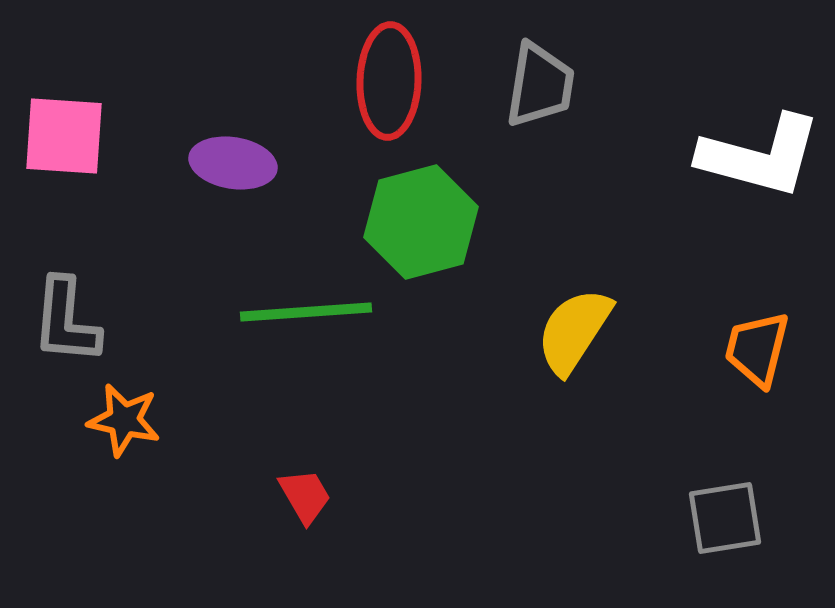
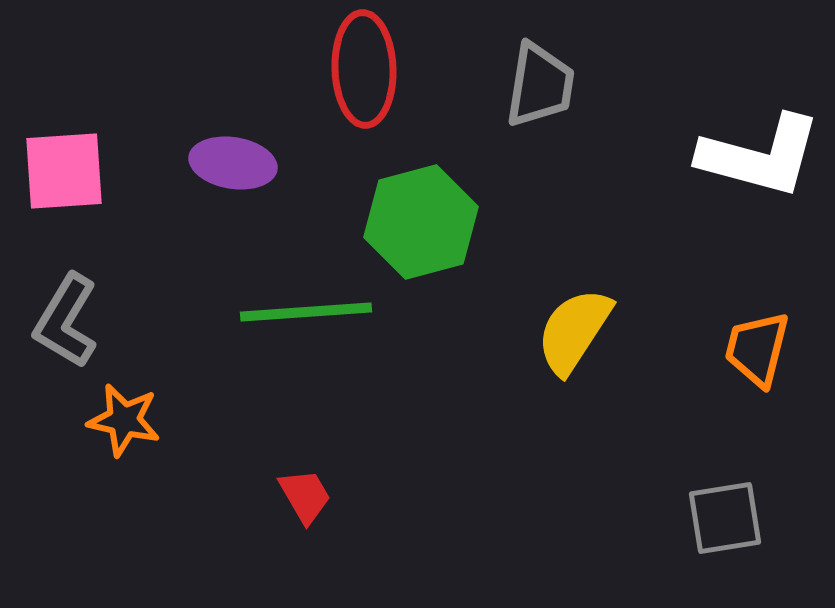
red ellipse: moved 25 px left, 12 px up; rotated 4 degrees counterclockwise
pink square: moved 35 px down; rotated 8 degrees counterclockwise
gray L-shape: rotated 26 degrees clockwise
